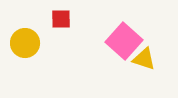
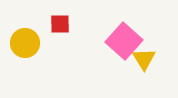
red square: moved 1 px left, 5 px down
yellow triangle: rotated 40 degrees clockwise
